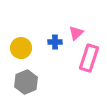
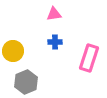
pink triangle: moved 22 px left, 19 px up; rotated 35 degrees clockwise
yellow circle: moved 8 px left, 3 px down
